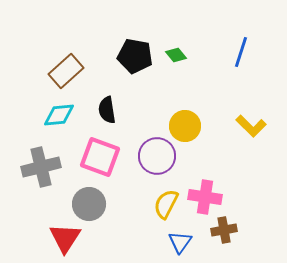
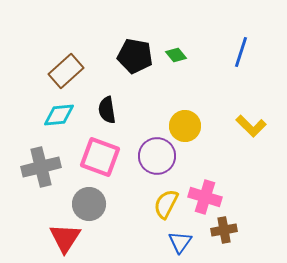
pink cross: rotated 8 degrees clockwise
